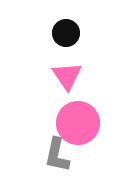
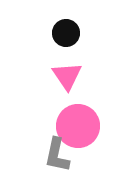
pink circle: moved 3 px down
